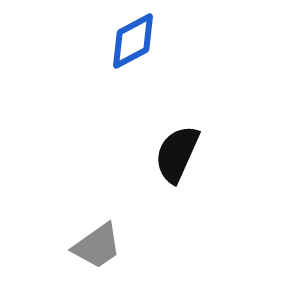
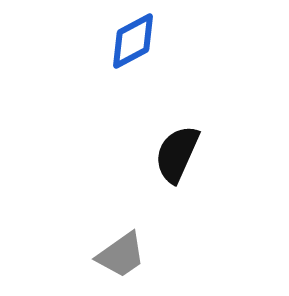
gray trapezoid: moved 24 px right, 9 px down
